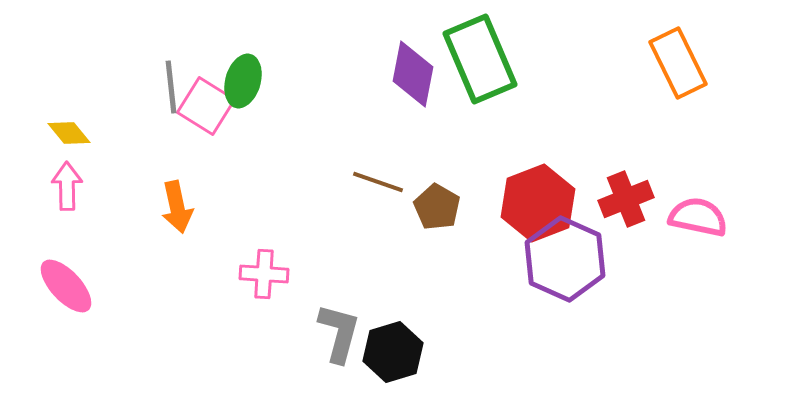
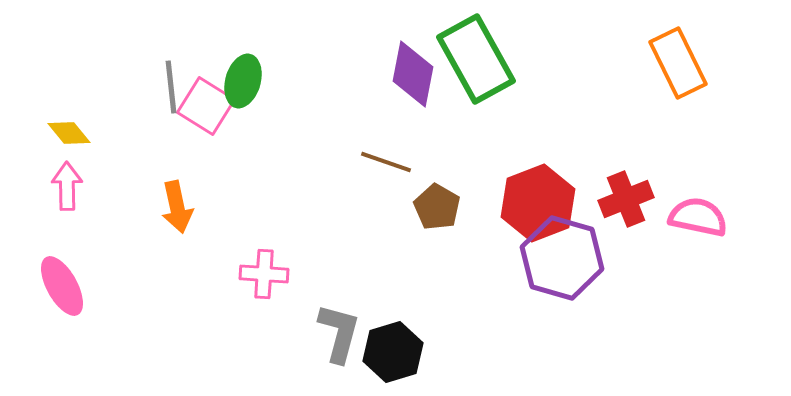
green rectangle: moved 4 px left; rotated 6 degrees counterclockwise
brown line: moved 8 px right, 20 px up
purple hexagon: moved 3 px left, 1 px up; rotated 8 degrees counterclockwise
pink ellipse: moved 4 px left; rotated 14 degrees clockwise
